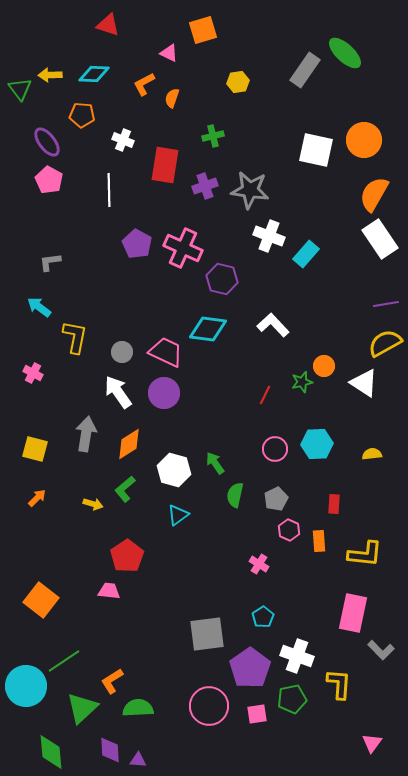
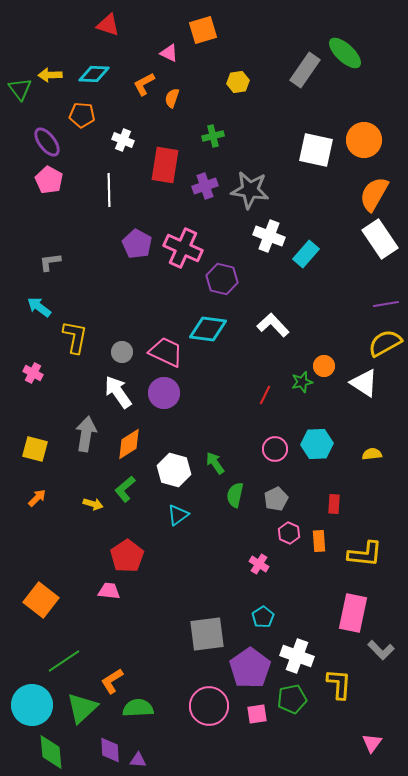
pink hexagon at (289, 530): moved 3 px down
cyan circle at (26, 686): moved 6 px right, 19 px down
